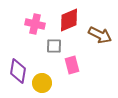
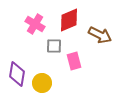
pink cross: rotated 18 degrees clockwise
pink rectangle: moved 2 px right, 4 px up
purple diamond: moved 1 px left, 3 px down
